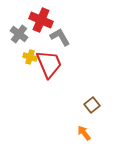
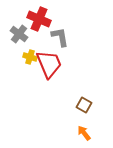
red cross: moved 2 px left, 1 px up
gray L-shape: rotated 20 degrees clockwise
brown square: moved 8 px left; rotated 21 degrees counterclockwise
